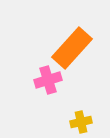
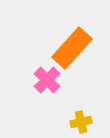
pink cross: moved 1 px left; rotated 28 degrees counterclockwise
